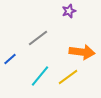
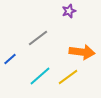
cyan line: rotated 10 degrees clockwise
